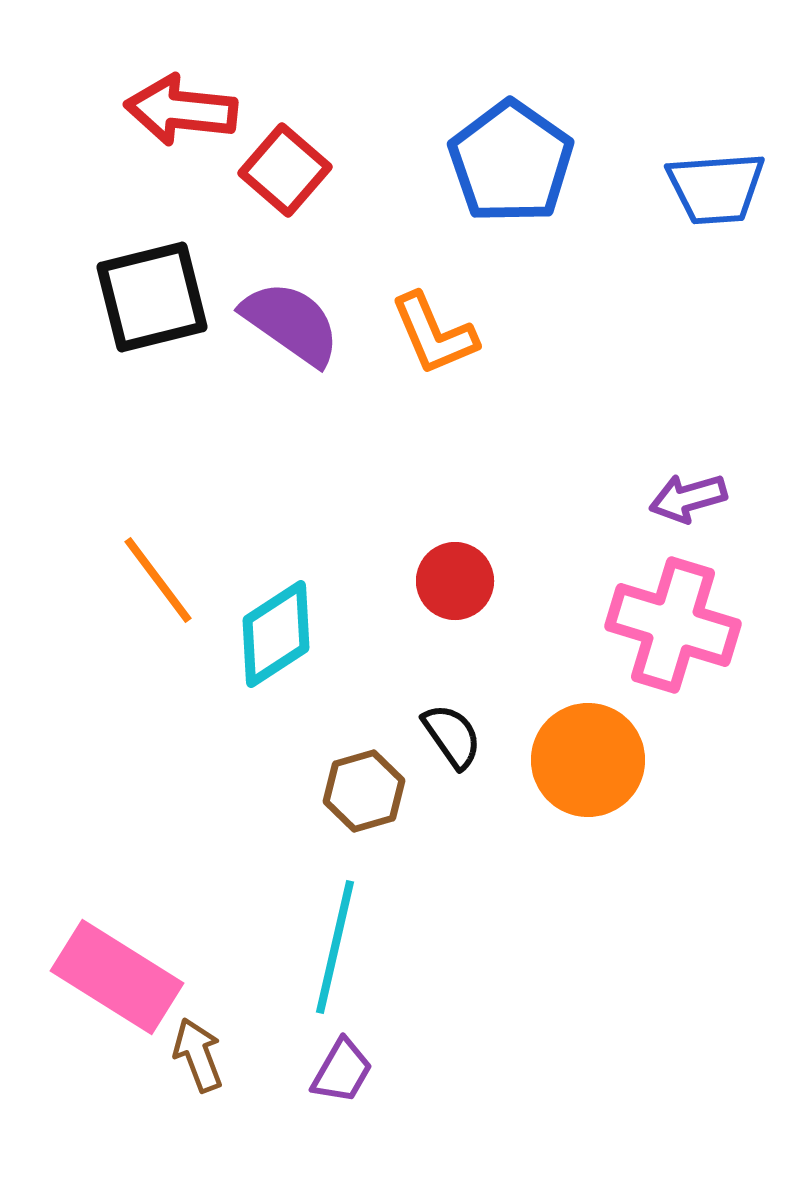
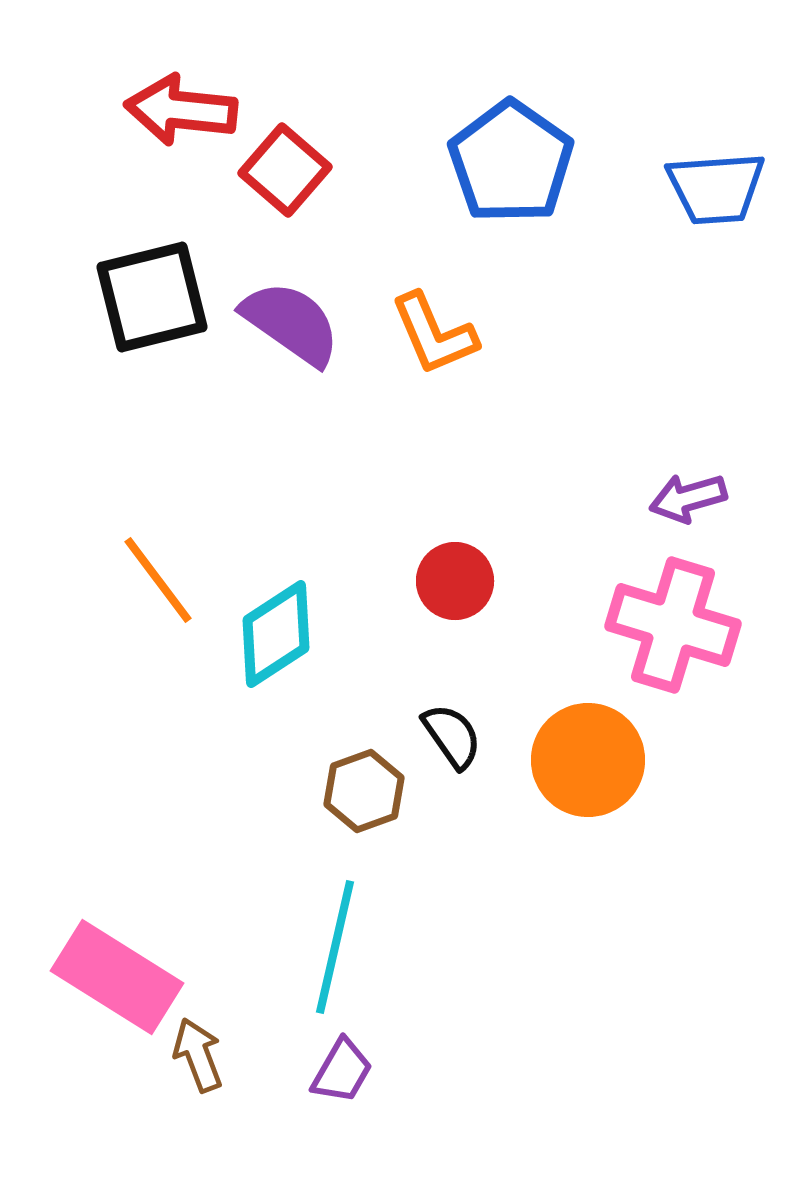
brown hexagon: rotated 4 degrees counterclockwise
